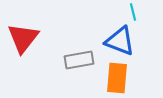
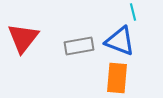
gray rectangle: moved 14 px up
